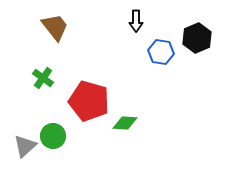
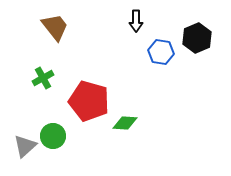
green cross: rotated 25 degrees clockwise
